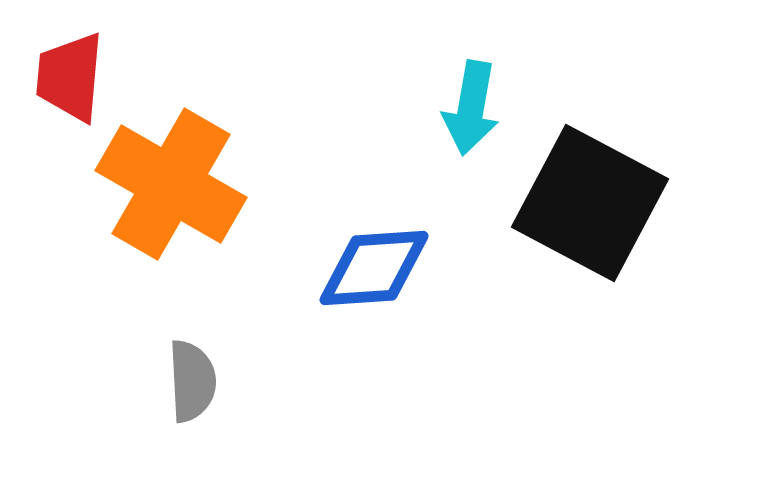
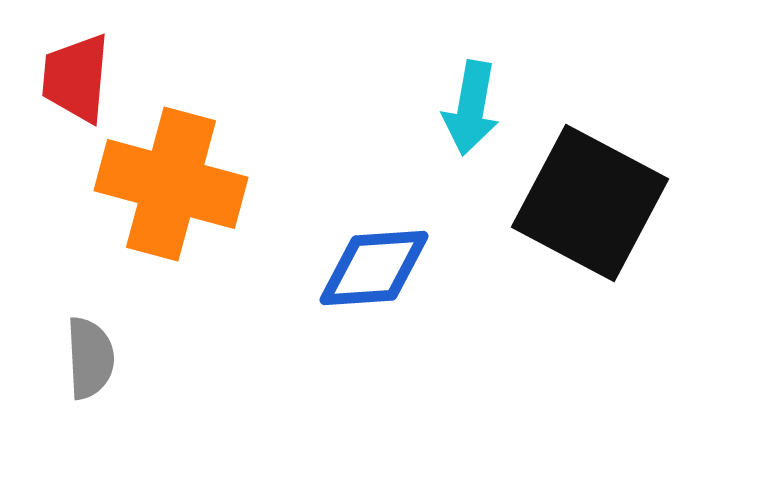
red trapezoid: moved 6 px right, 1 px down
orange cross: rotated 15 degrees counterclockwise
gray semicircle: moved 102 px left, 23 px up
